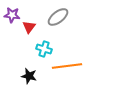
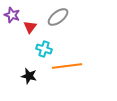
purple star: rotated 14 degrees clockwise
red triangle: moved 1 px right
